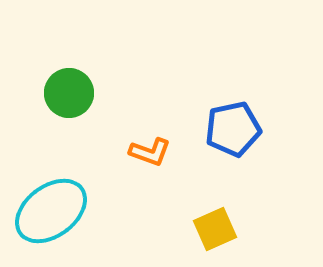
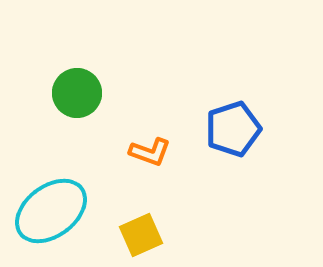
green circle: moved 8 px right
blue pentagon: rotated 6 degrees counterclockwise
yellow square: moved 74 px left, 6 px down
